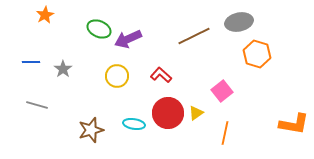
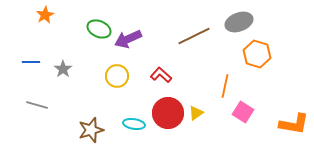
gray ellipse: rotated 8 degrees counterclockwise
pink square: moved 21 px right, 21 px down; rotated 20 degrees counterclockwise
orange line: moved 47 px up
